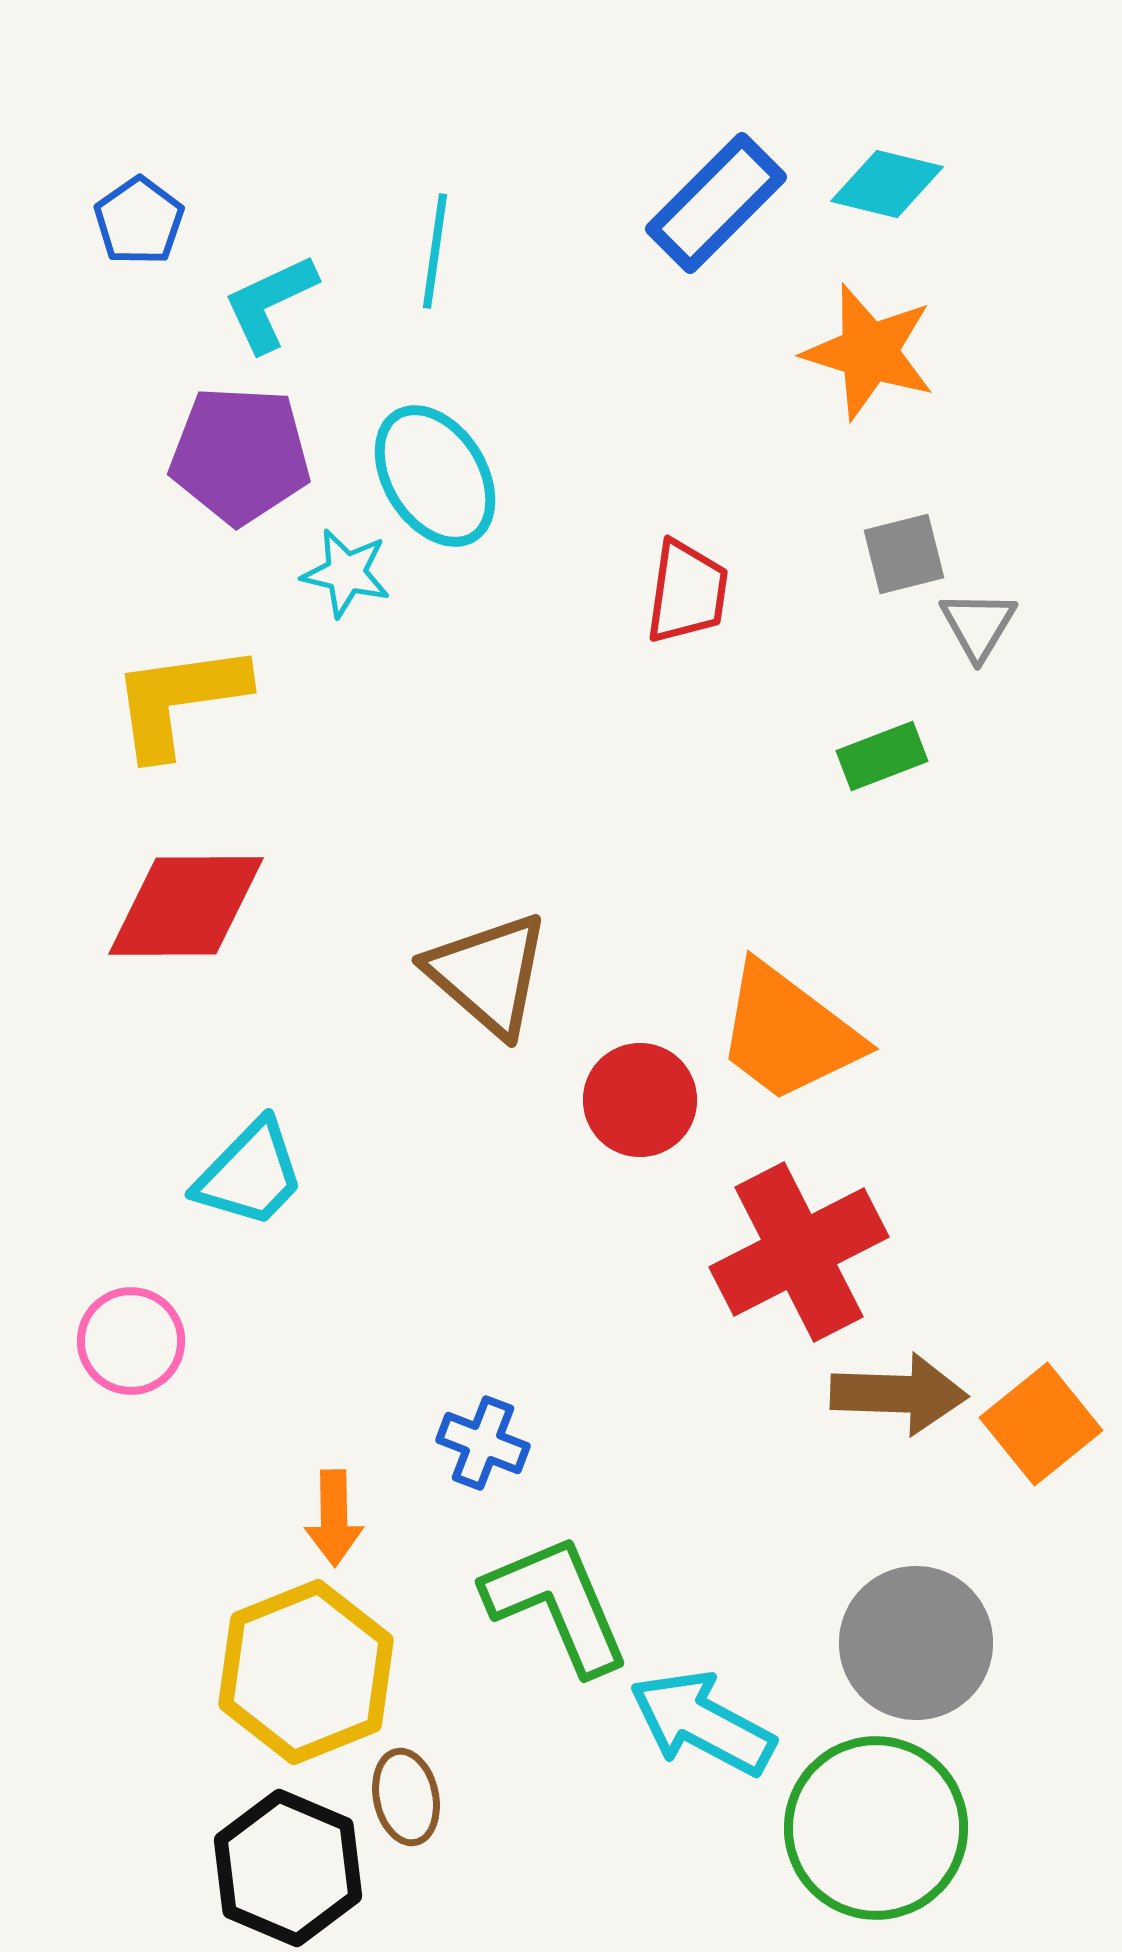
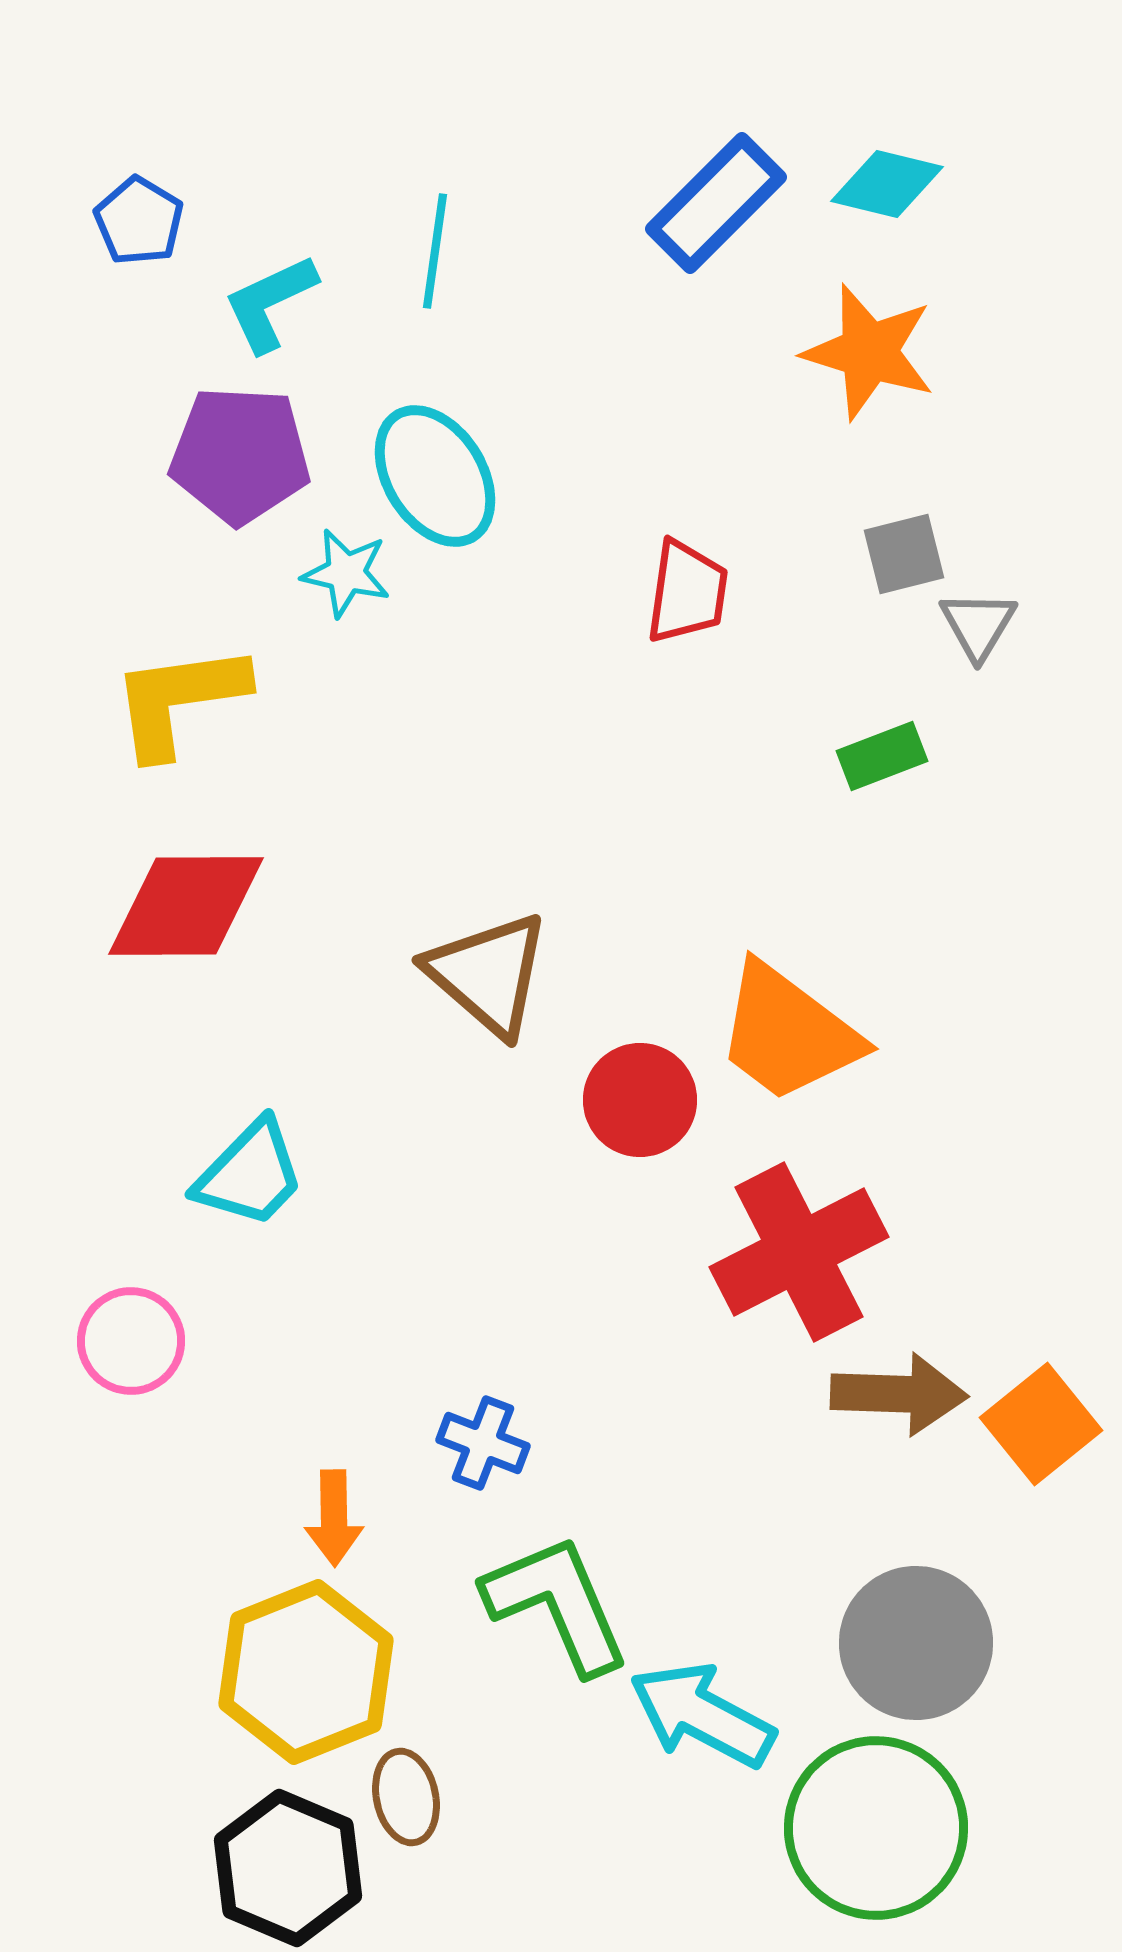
blue pentagon: rotated 6 degrees counterclockwise
cyan arrow: moved 8 px up
